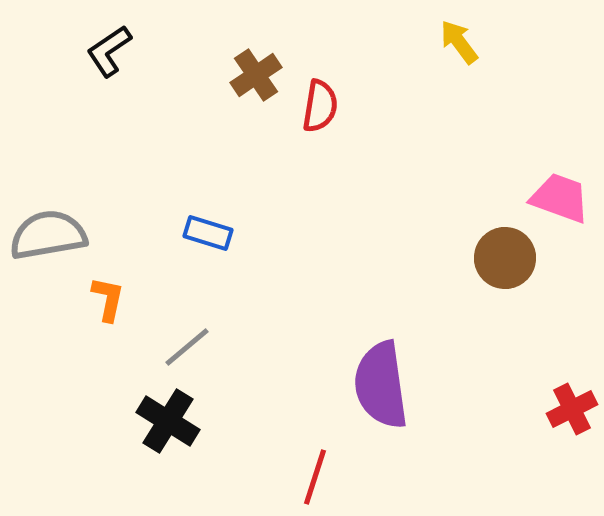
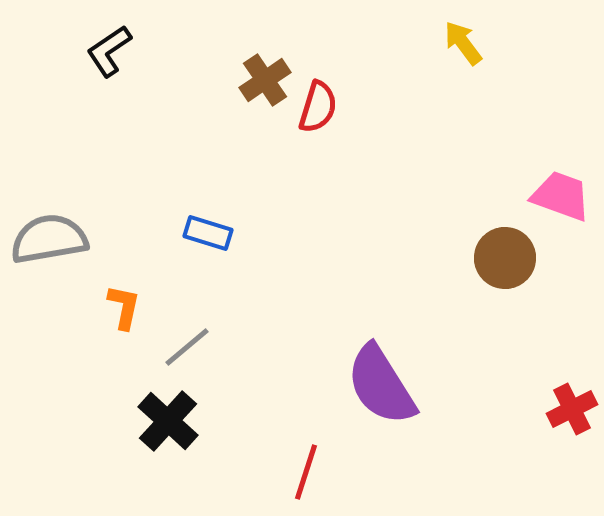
yellow arrow: moved 4 px right, 1 px down
brown cross: moved 9 px right, 5 px down
red semicircle: moved 2 px left, 1 px down; rotated 8 degrees clockwise
pink trapezoid: moved 1 px right, 2 px up
gray semicircle: moved 1 px right, 4 px down
orange L-shape: moved 16 px right, 8 px down
purple semicircle: rotated 24 degrees counterclockwise
black cross: rotated 10 degrees clockwise
red line: moved 9 px left, 5 px up
